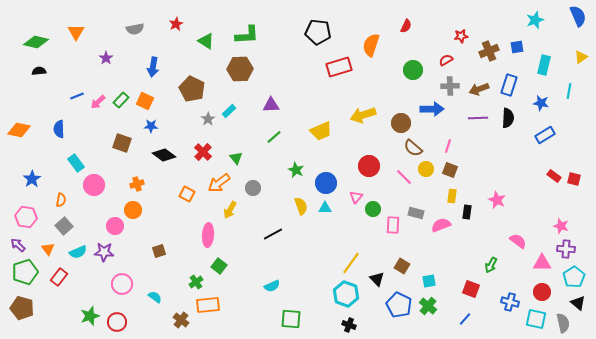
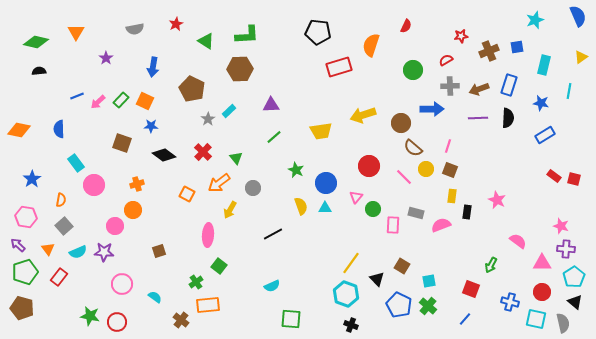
yellow trapezoid at (321, 131): rotated 15 degrees clockwise
black triangle at (578, 303): moved 3 px left, 1 px up
green star at (90, 316): rotated 30 degrees clockwise
black cross at (349, 325): moved 2 px right
